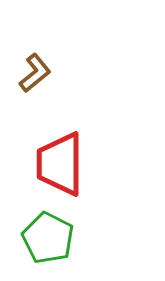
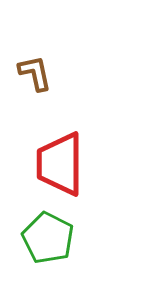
brown L-shape: rotated 63 degrees counterclockwise
